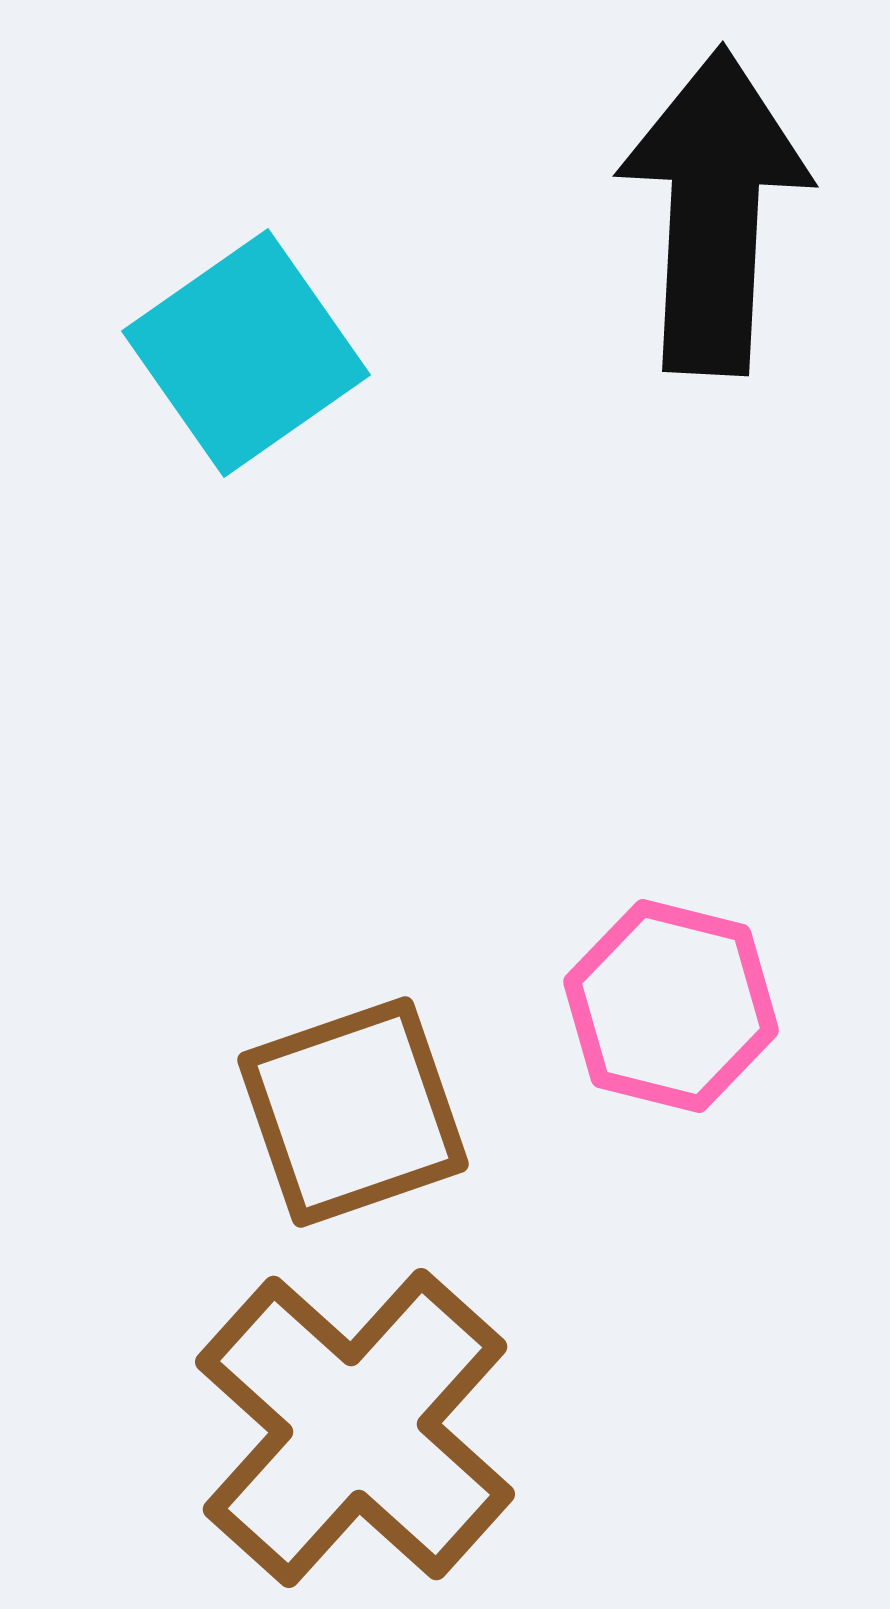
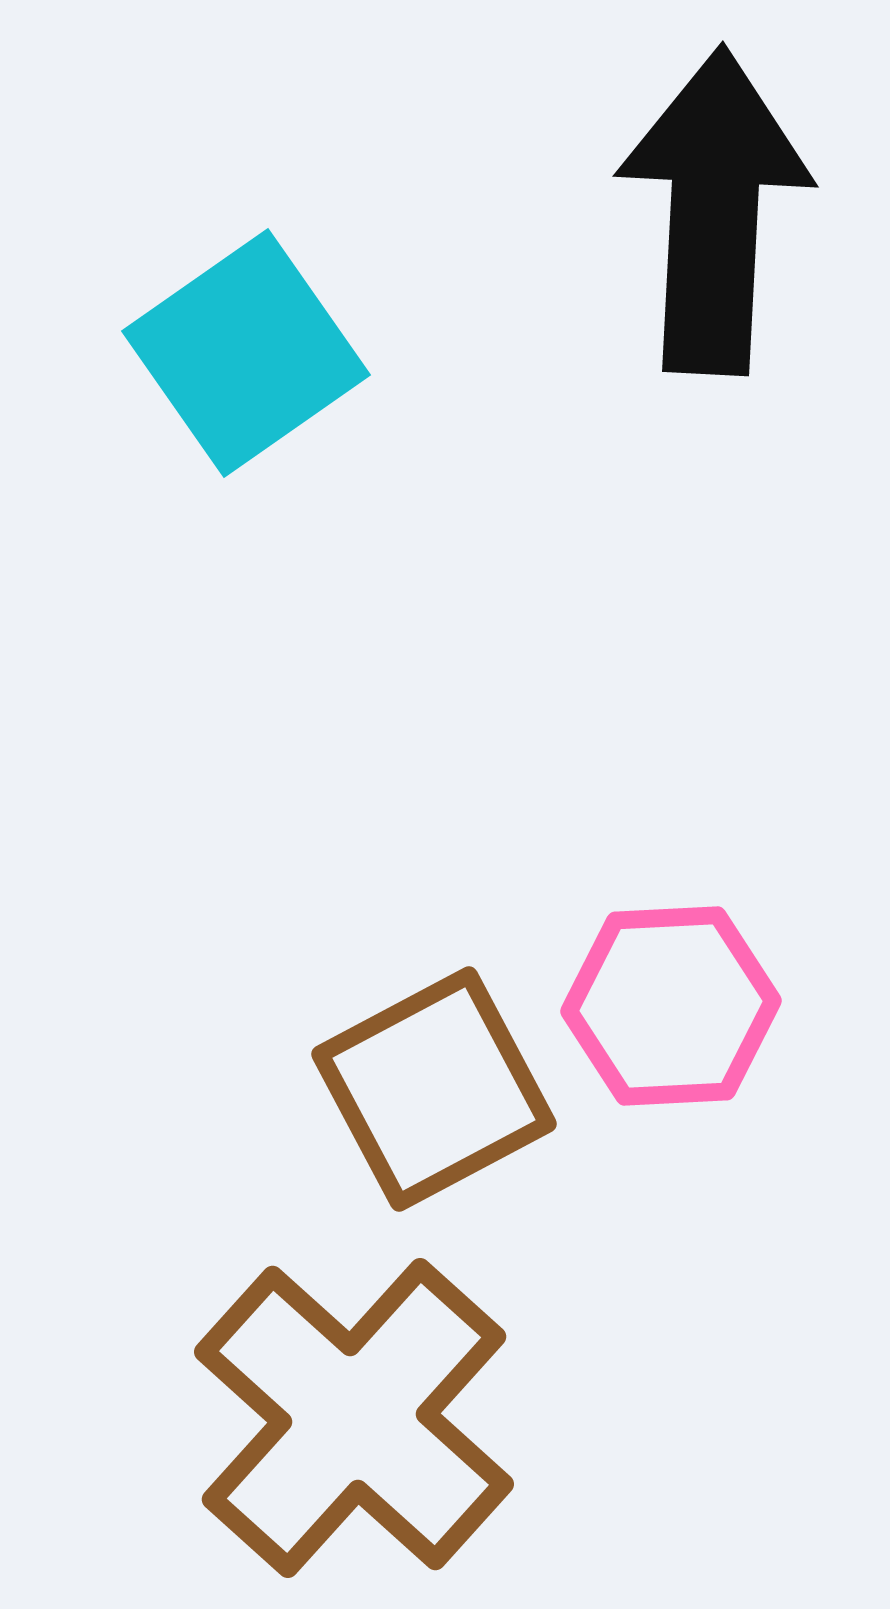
pink hexagon: rotated 17 degrees counterclockwise
brown square: moved 81 px right, 23 px up; rotated 9 degrees counterclockwise
brown cross: moved 1 px left, 10 px up
